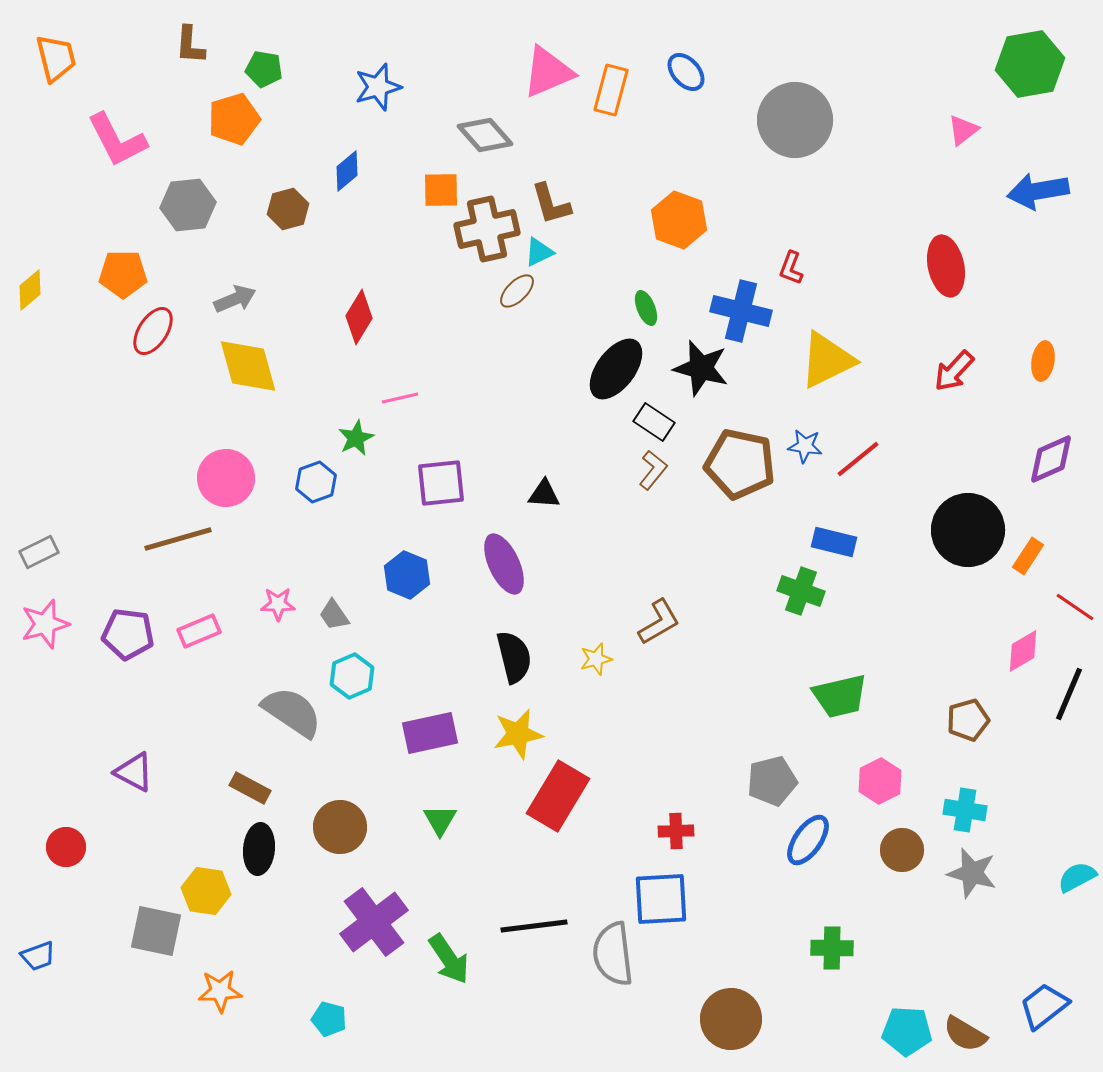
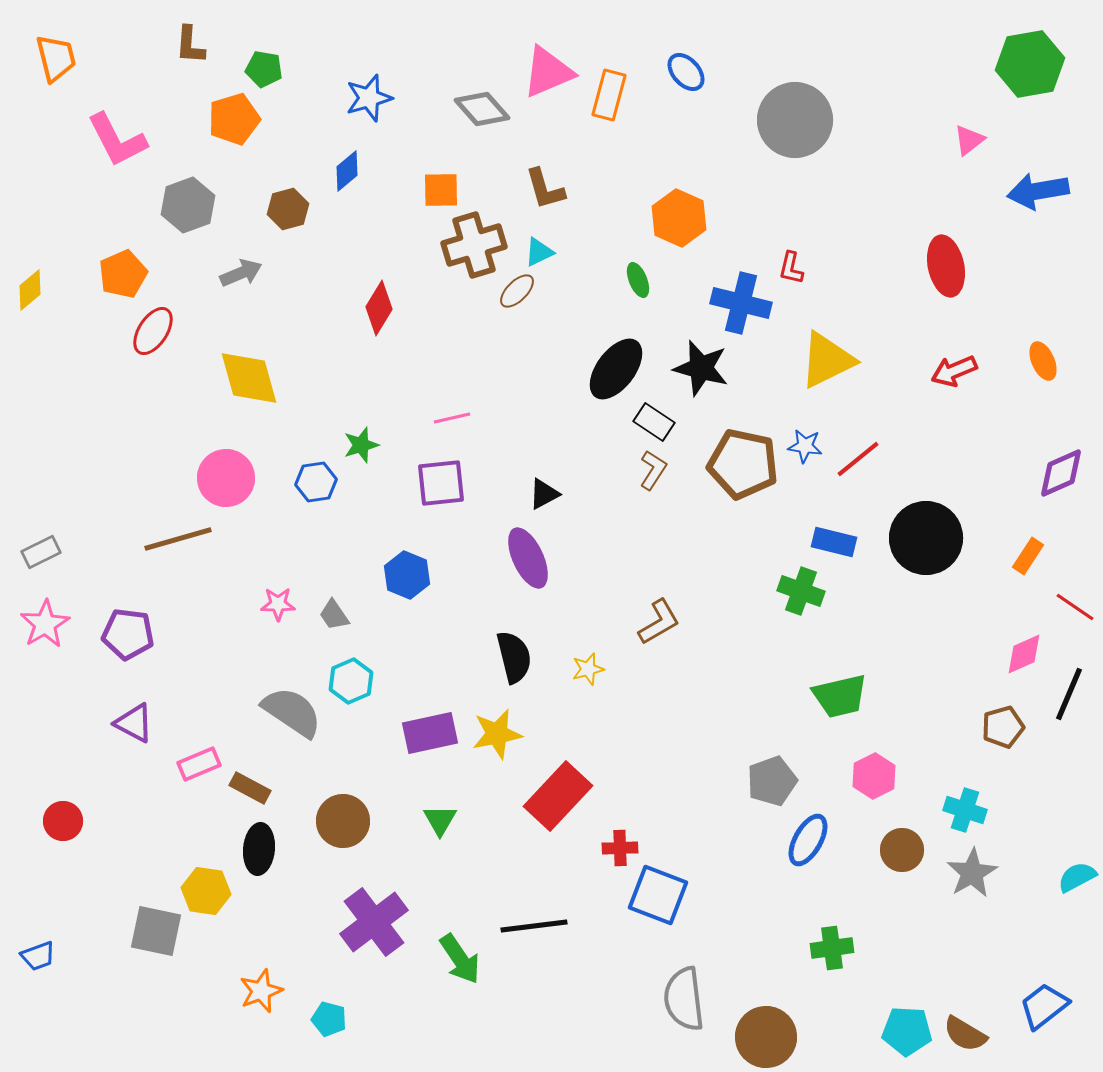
blue star at (378, 87): moved 9 px left, 11 px down
orange rectangle at (611, 90): moved 2 px left, 5 px down
pink triangle at (963, 130): moved 6 px right, 10 px down
gray diamond at (485, 135): moved 3 px left, 26 px up
brown L-shape at (551, 204): moved 6 px left, 15 px up
gray hexagon at (188, 205): rotated 14 degrees counterclockwise
orange hexagon at (679, 220): moved 2 px up; rotated 4 degrees clockwise
brown cross at (487, 229): moved 13 px left, 16 px down; rotated 4 degrees counterclockwise
red L-shape at (791, 268): rotated 8 degrees counterclockwise
orange pentagon at (123, 274): rotated 24 degrees counterclockwise
gray arrow at (235, 299): moved 6 px right, 26 px up
green ellipse at (646, 308): moved 8 px left, 28 px up
blue cross at (741, 311): moved 8 px up
red diamond at (359, 317): moved 20 px right, 9 px up
orange ellipse at (1043, 361): rotated 33 degrees counterclockwise
yellow diamond at (248, 366): moved 1 px right, 12 px down
red arrow at (954, 371): rotated 24 degrees clockwise
pink line at (400, 398): moved 52 px right, 20 px down
green star at (356, 438): moved 5 px right, 7 px down; rotated 9 degrees clockwise
purple diamond at (1051, 459): moved 10 px right, 14 px down
brown pentagon at (740, 464): moved 3 px right
brown L-shape at (653, 470): rotated 6 degrees counterclockwise
blue hexagon at (316, 482): rotated 12 degrees clockwise
black triangle at (544, 494): rotated 32 degrees counterclockwise
black circle at (968, 530): moved 42 px left, 8 px down
gray rectangle at (39, 552): moved 2 px right
purple ellipse at (504, 564): moved 24 px right, 6 px up
pink star at (45, 624): rotated 15 degrees counterclockwise
pink rectangle at (199, 631): moved 133 px down
pink diamond at (1023, 651): moved 1 px right, 3 px down; rotated 6 degrees clockwise
yellow star at (596, 659): moved 8 px left, 10 px down
cyan hexagon at (352, 676): moved 1 px left, 5 px down
brown pentagon at (968, 720): moved 35 px right, 7 px down
yellow star at (518, 734): moved 21 px left
purple triangle at (134, 772): moved 49 px up
gray pentagon at (772, 781): rotated 6 degrees counterclockwise
pink hexagon at (880, 781): moved 6 px left, 5 px up
red rectangle at (558, 796): rotated 12 degrees clockwise
cyan cross at (965, 810): rotated 9 degrees clockwise
brown circle at (340, 827): moved 3 px right, 6 px up
red cross at (676, 831): moved 56 px left, 17 px down
blue ellipse at (808, 840): rotated 6 degrees counterclockwise
red circle at (66, 847): moved 3 px left, 26 px up
gray star at (972, 873): rotated 27 degrees clockwise
blue square at (661, 899): moved 3 px left, 4 px up; rotated 24 degrees clockwise
green cross at (832, 948): rotated 9 degrees counterclockwise
gray semicircle at (613, 954): moved 71 px right, 45 px down
green arrow at (449, 959): moved 11 px right
orange star at (220, 991): moved 41 px right; rotated 18 degrees counterclockwise
brown circle at (731, 1019): moved 35 px right, 18 px down
